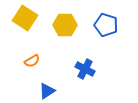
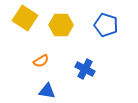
yellow hexagon: moved 4 px left
orange semicircle: moved 9 px right
blue triangle: rotated 42 degrees clockwise
